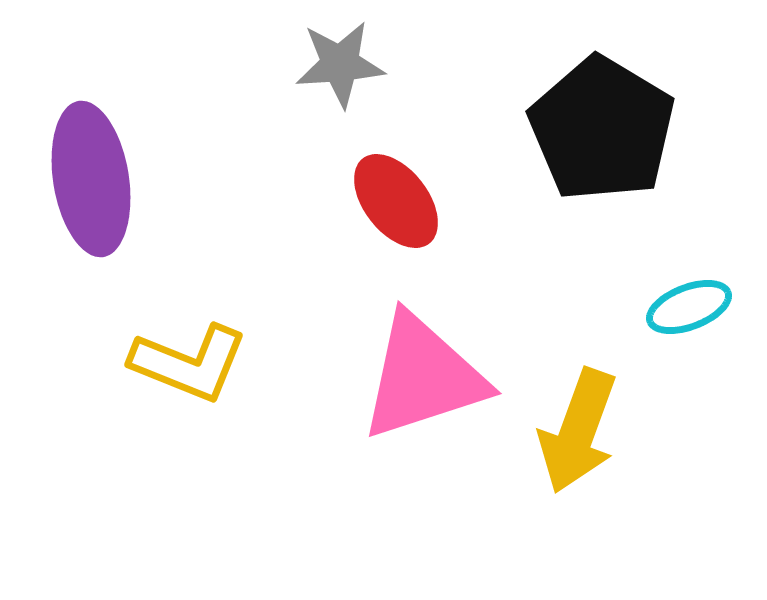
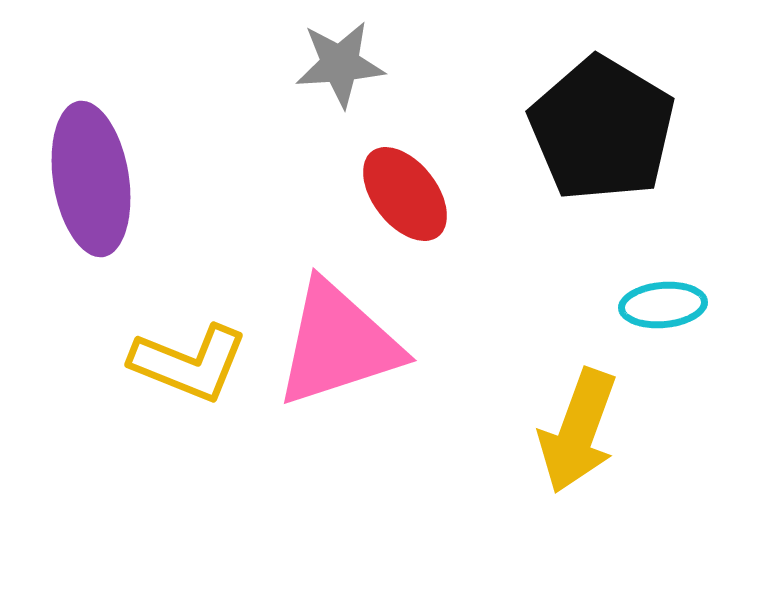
red ellipse: moved 9 px right, 7 px up
cyan ellipse: moved 26 px left, 2 px up; rotated 16 degrees clockwise
pink triangle: moved 85 px left, 33 px up
